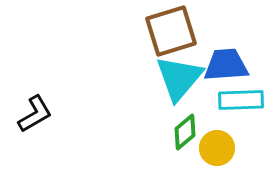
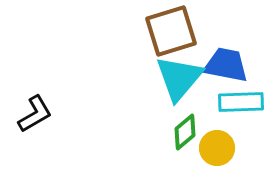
blue trapezoid: rotated 15 degrees clockwise
cyan rectangle: moved 2 px down
